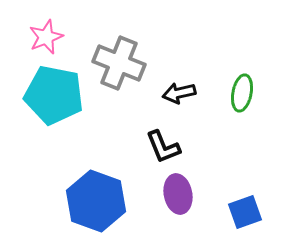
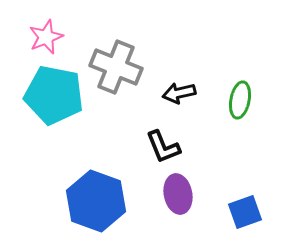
gray cross: moved 3 px left, 4 px down
green ellipse: moved 2 px left, 7 px down
